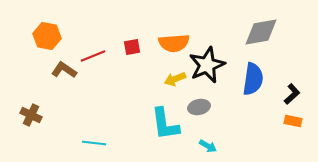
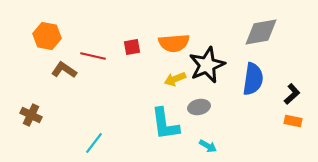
red line: rotated 35 degrees clockwise
cyan line: rotated 60 degrees counterclockwise
